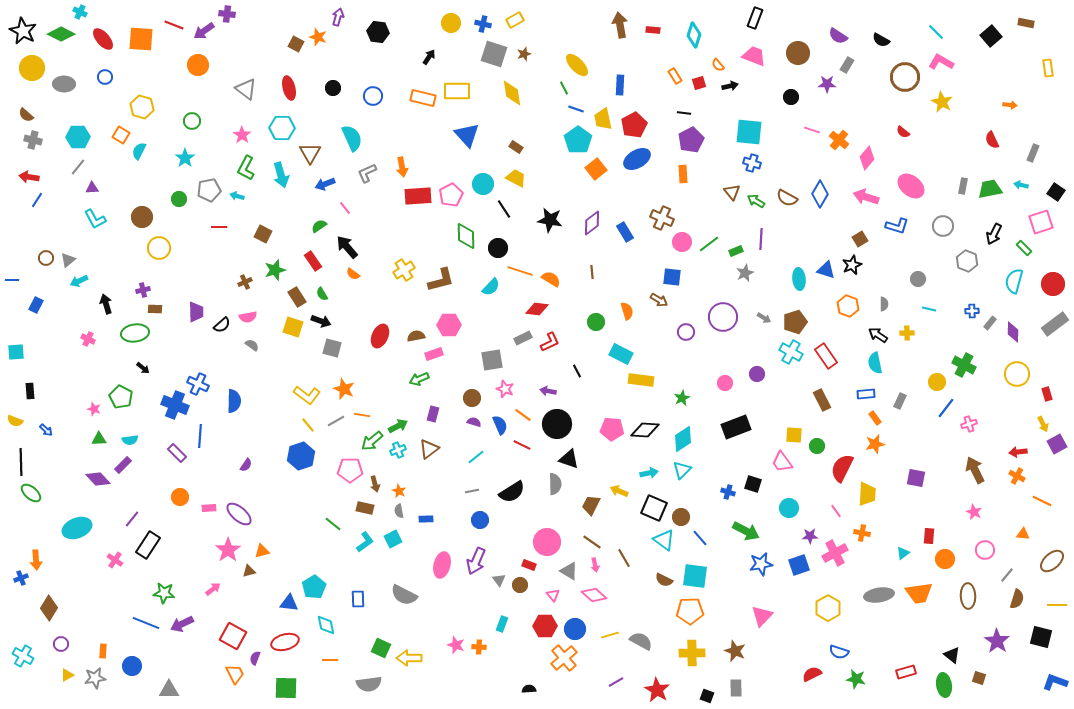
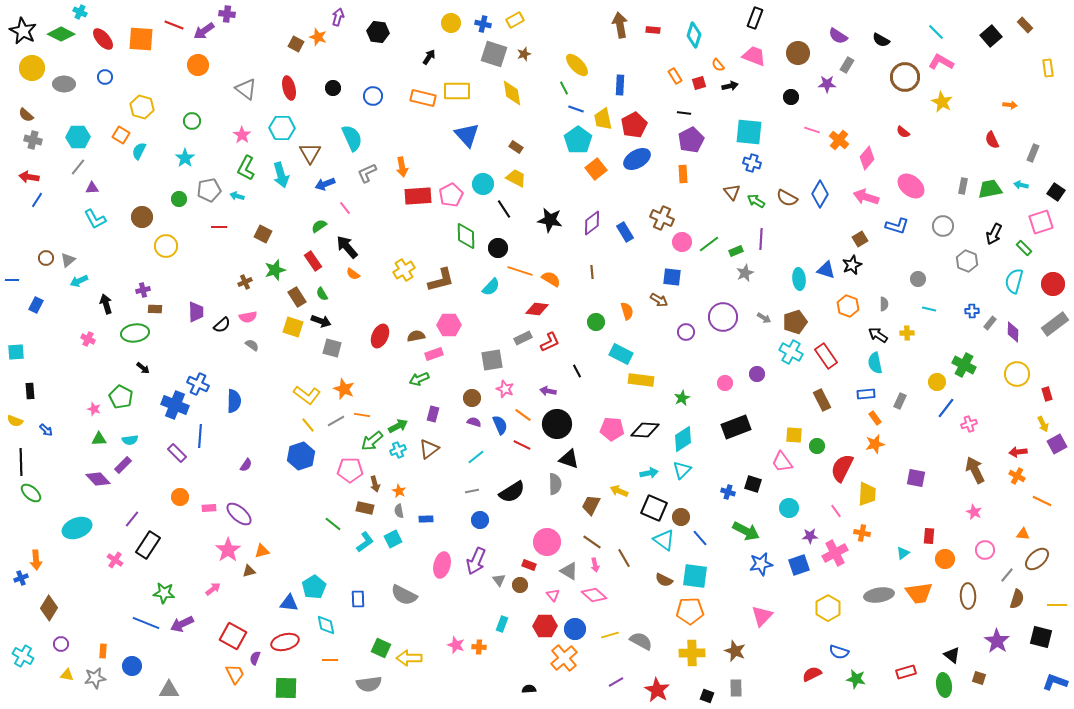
brown rectangle at (1026, 23): moved 1 px left, 2 px down; rotated 35 degrees clockwise
yellow circle at (159, 248): moved 7 px right, 2 px up
brown ellipse at (1052, 561): moved 15 px left, 2 px up
yellow triangle at (67, 675): rotated 40 degrees clockwise
